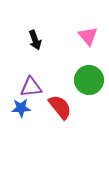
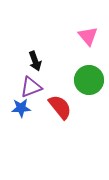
black arrow: moved 21 px down
purple triangle: rotated 15 degrees counterclockwise
